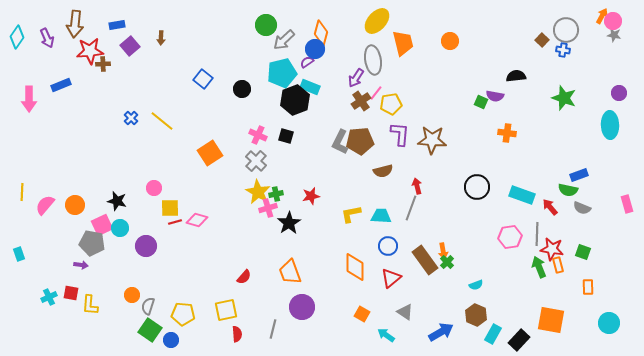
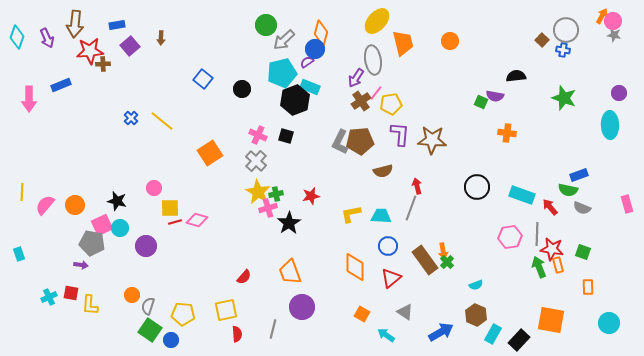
cyan diamond at (17, 37): rotated 15 degrees counterclockwise
